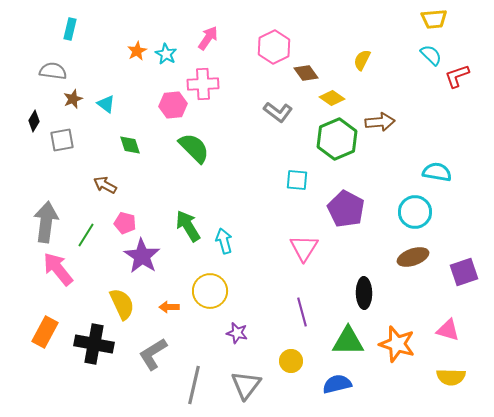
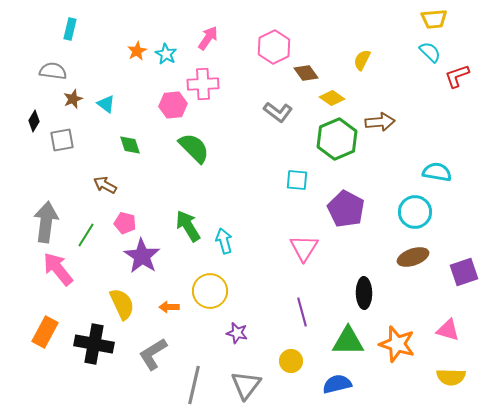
cyan semicircle at (431, 55): moved 1 px left, 3 px up
